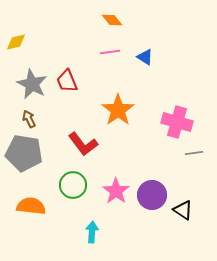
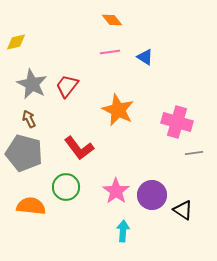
red trapezoid: moved 5 px down; rotated 60 degrees clockwise
orange star: rotated 12 degrees counterclockwise
red L-shape: moved 4 px left, 4 px down
gray pentagon: rotated 6 degrees clockwise
green circle: moved 7 px left, 2 px down
cyan arrow: moved 31 px right, 1 px up
